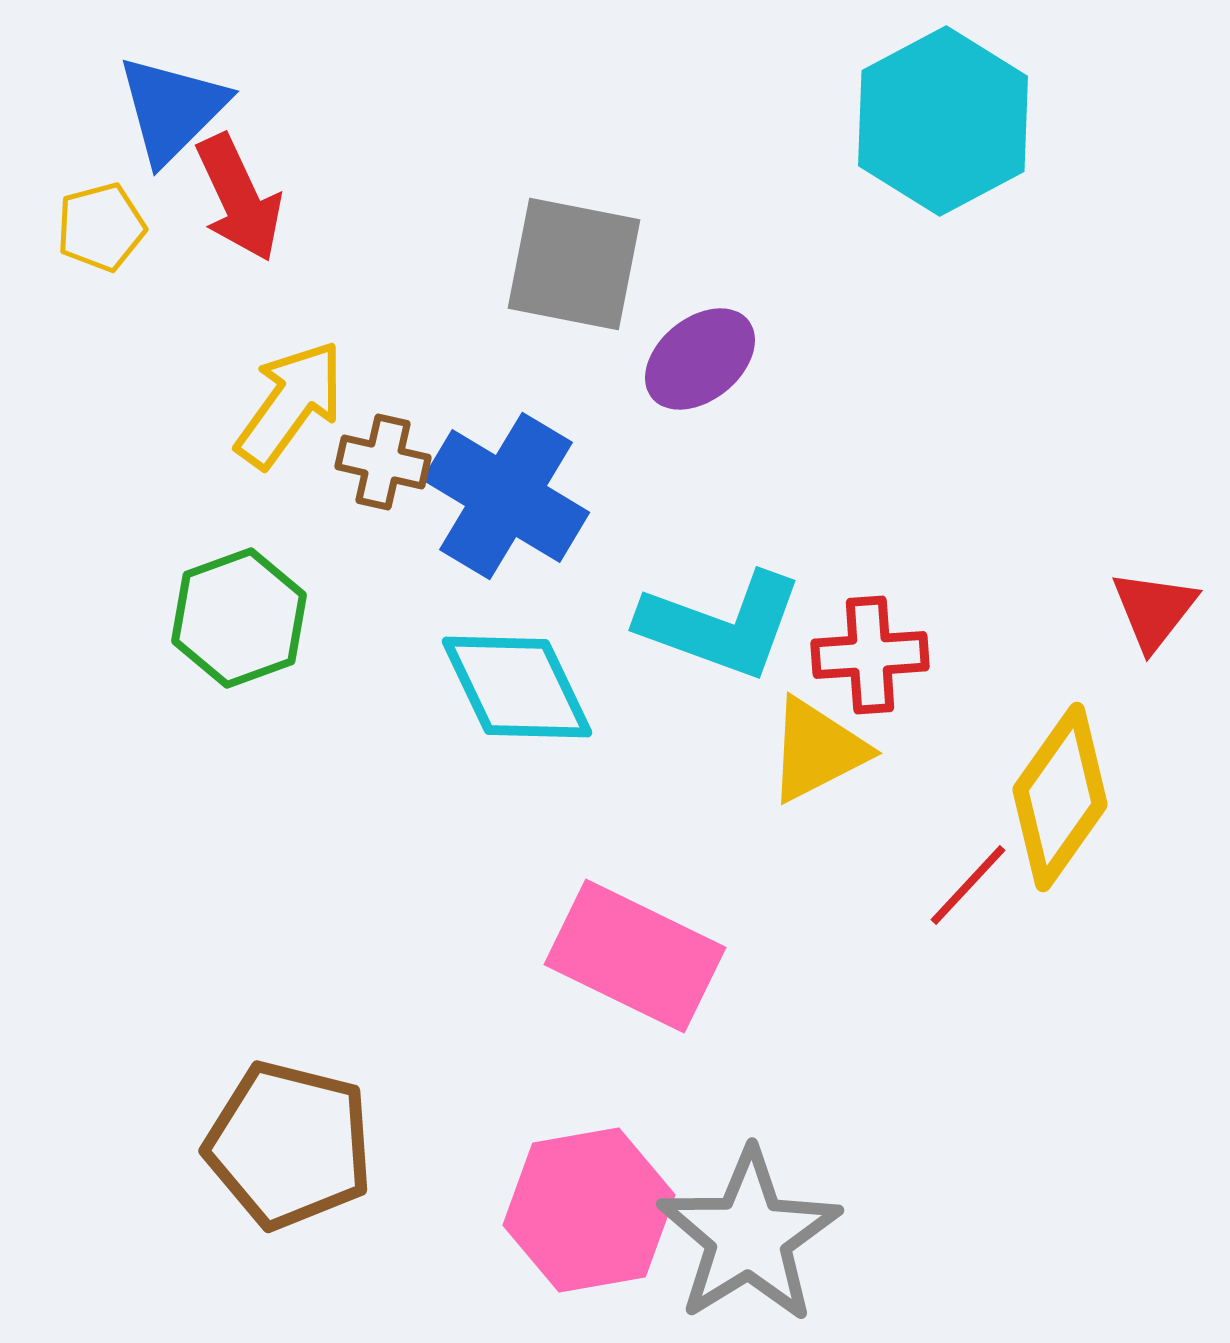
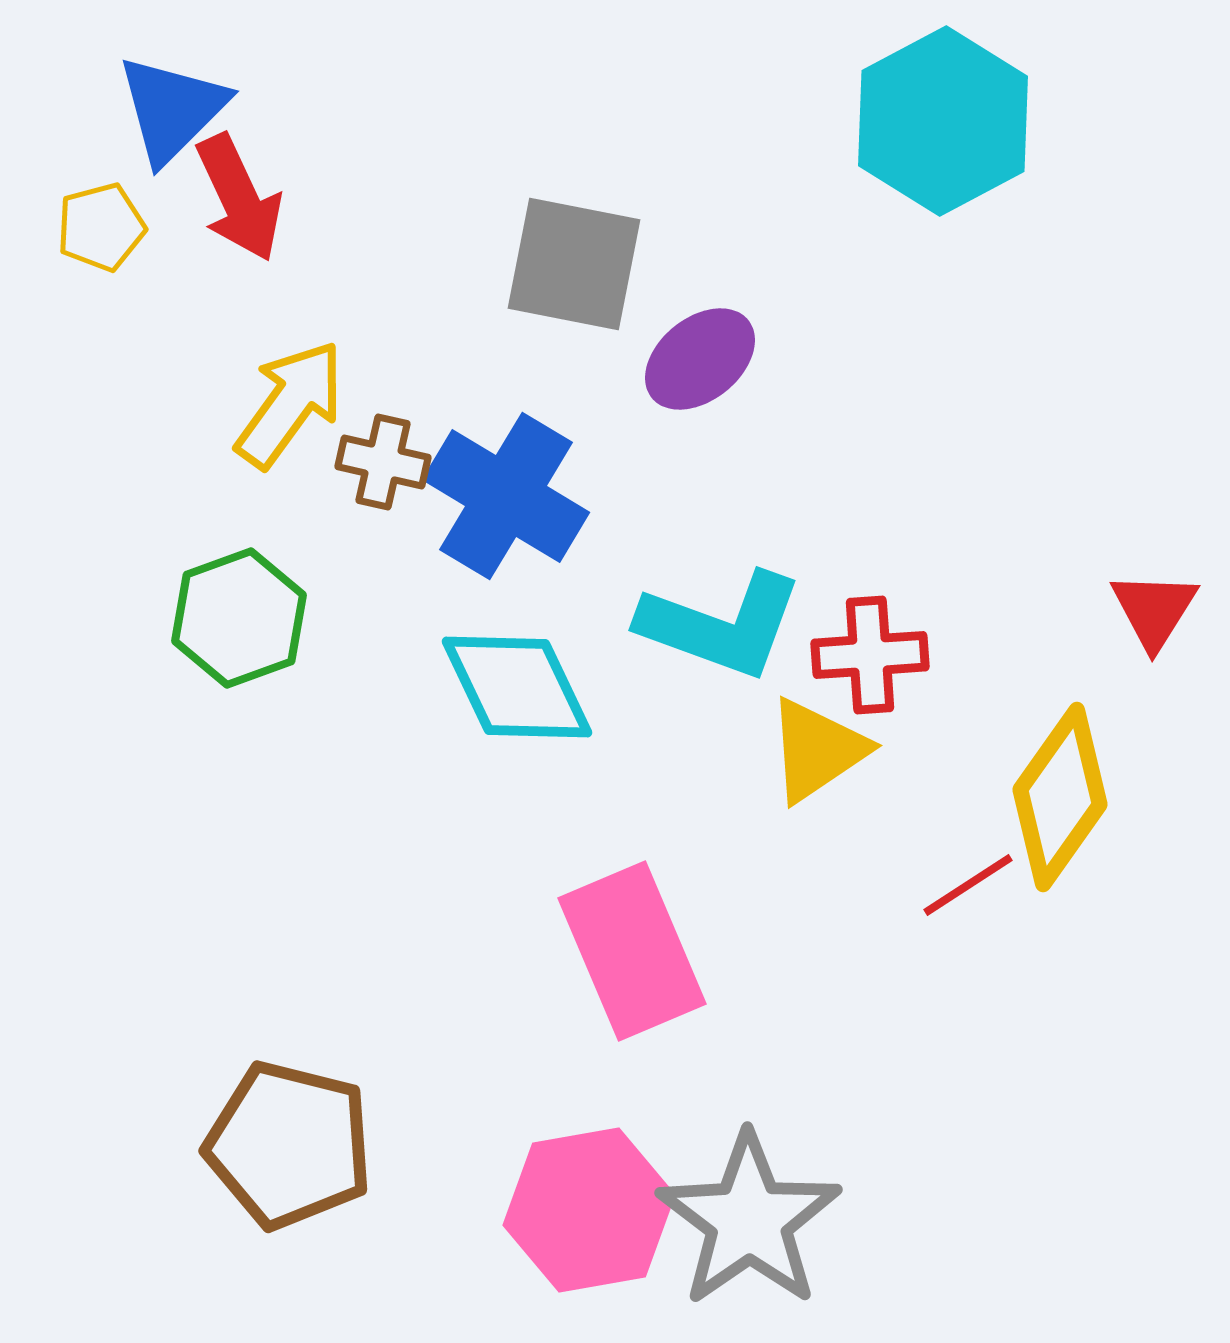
red triangle: rotated 6 degrees counterclockwise
yellow triangle: rotated 7 degrees counterclockwise
red line: rotated 14 degrees clockwise
pink rectangle: moved 3 px left, 5 px up; rotated 41 degrees clockwise
gray star: moved 16 px up; rotated 3 degrees counterclockwise
